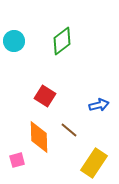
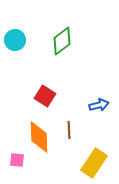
cyan circle: moved 1 px right, 1 px up
brown line: rotated 48 degrees clockwise
pink square: rotated 21 degrees clockwise
